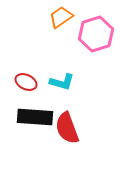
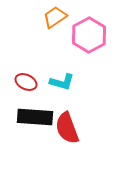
orange trapezoid: moved 6 px left
pink hexagon: moved 7 px left, 1 px down; rotated 12 degrees counterclockwise
